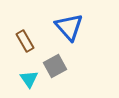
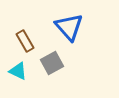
gray square: moved 3 px left, 3 px up
cyan triangle: moved 11 px left, 8 px up; rotated 30 degrees counterclockwise
